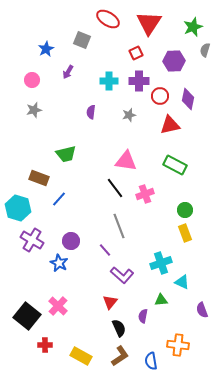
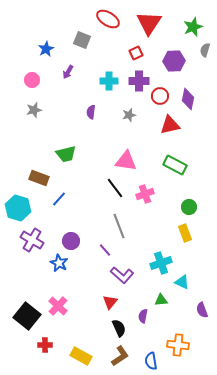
green circle at (185, 210): moved 4 px right, 3 px up
